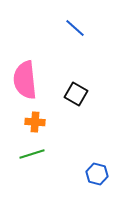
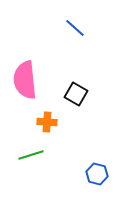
orange cross: moved 12 px right
green line: moved 1 px left, 1 px down
